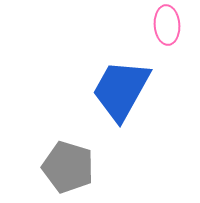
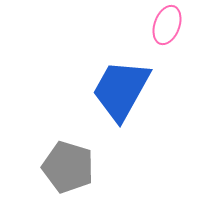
pink ellipse: rotated 24 degrees clockwise
